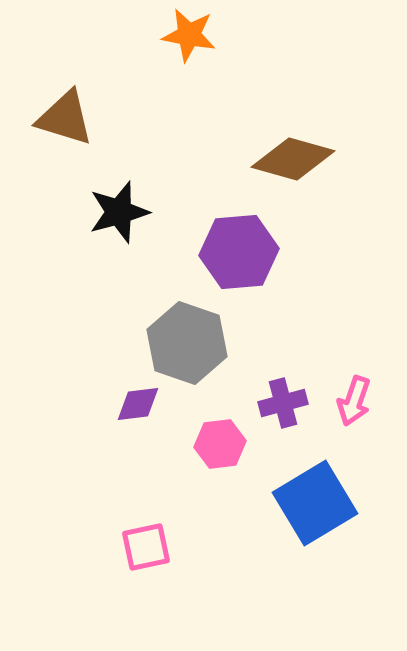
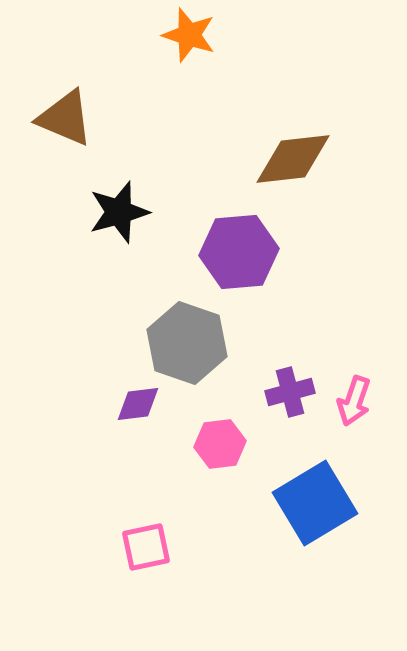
orange star: rotated 8 degrees clockwise
brown triangle: rotated 6 degrees clockwise
brown diamond: rotated 22 degrees counterclockwise
purple cross: moved 7 px right, 11 px up
